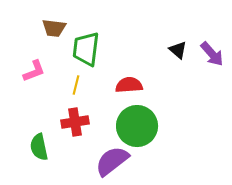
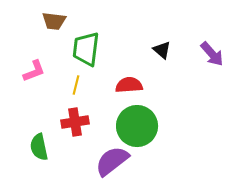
brown trapezoid: moved 7 px up
black triangle: moved 16 px left
